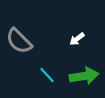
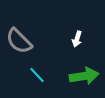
white arrow: rotated 35 degrees counterclockwise
cyan line: moved 10 px left
